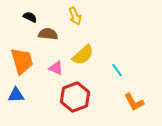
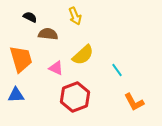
orange trapezoid: moved 1 px left, 2 px up
